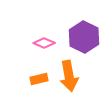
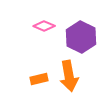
purple hexagon: moved 3 px left
pink diamond: moved 17 px up
